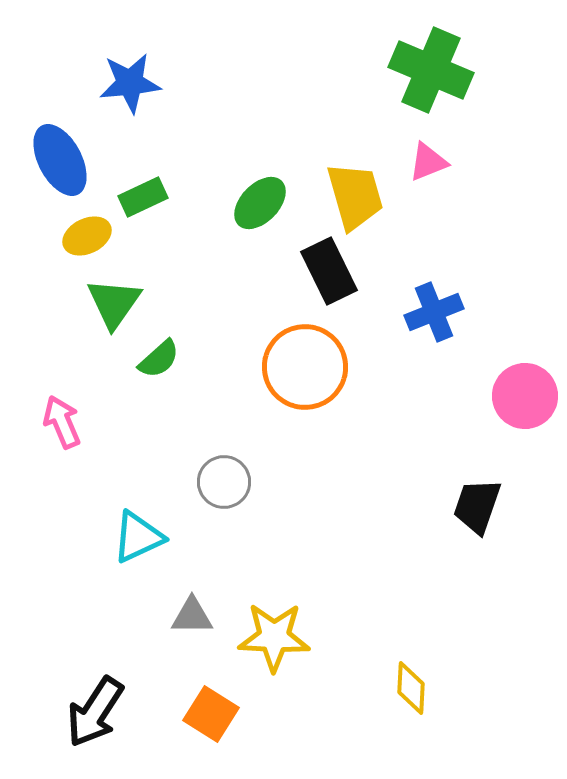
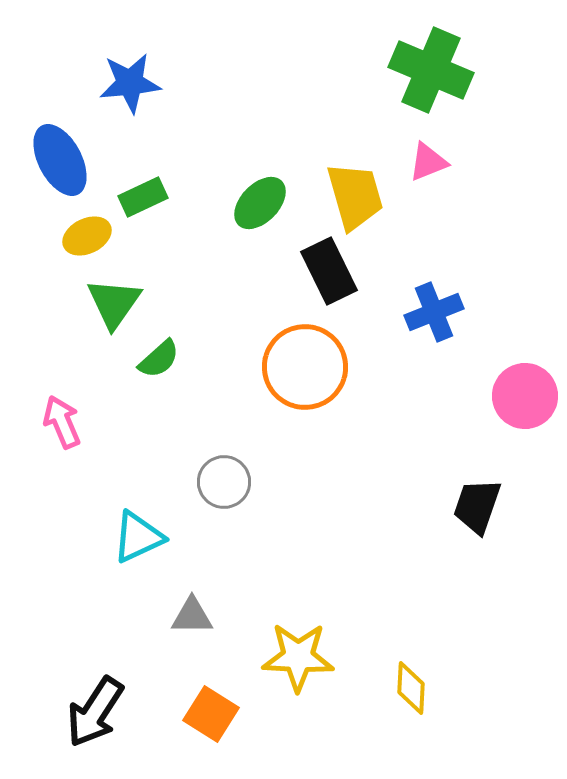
yellow star: moved 24 px right, 20 px down
